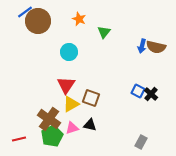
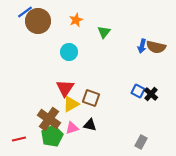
orange star: moved 3 px left, 1 px down; rotated 24 degrees clockwise
red triangle: moved 1 px left, 3 px down
